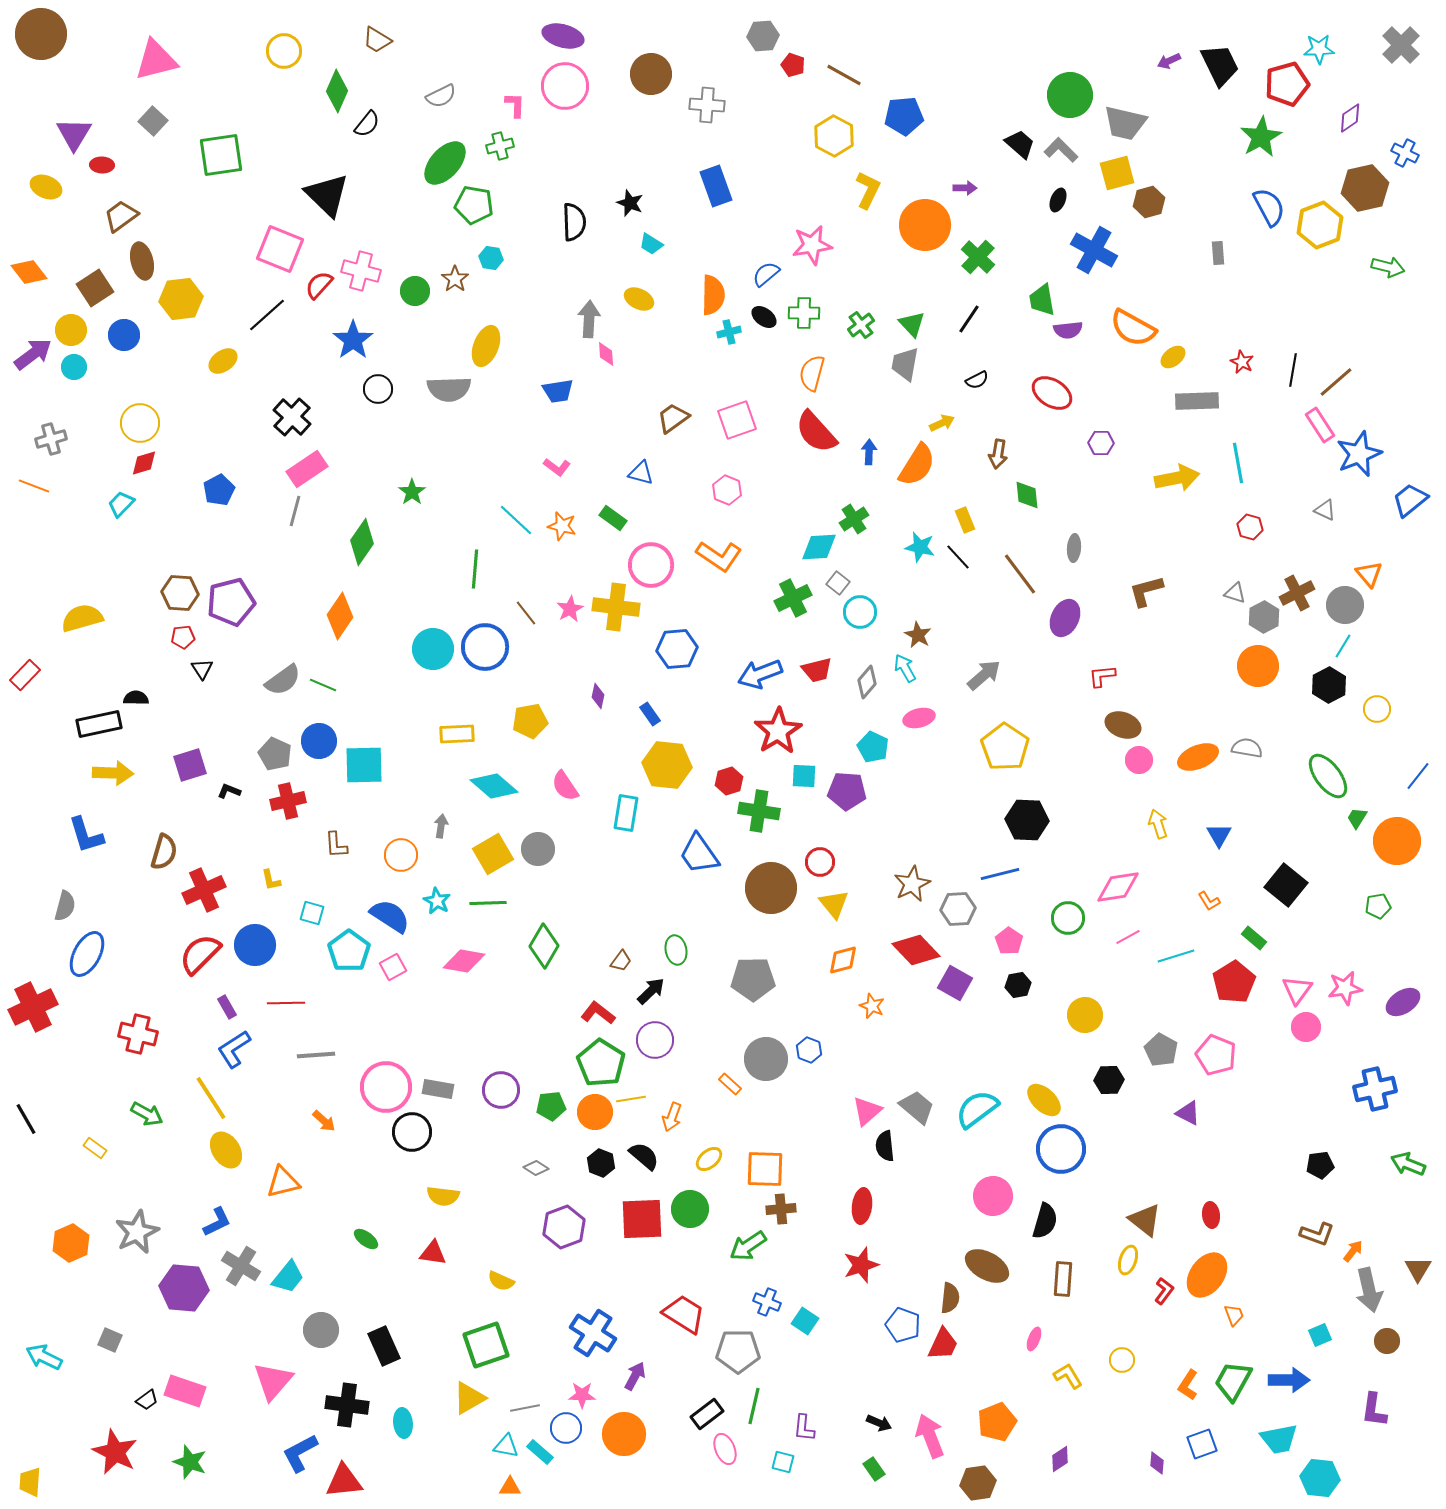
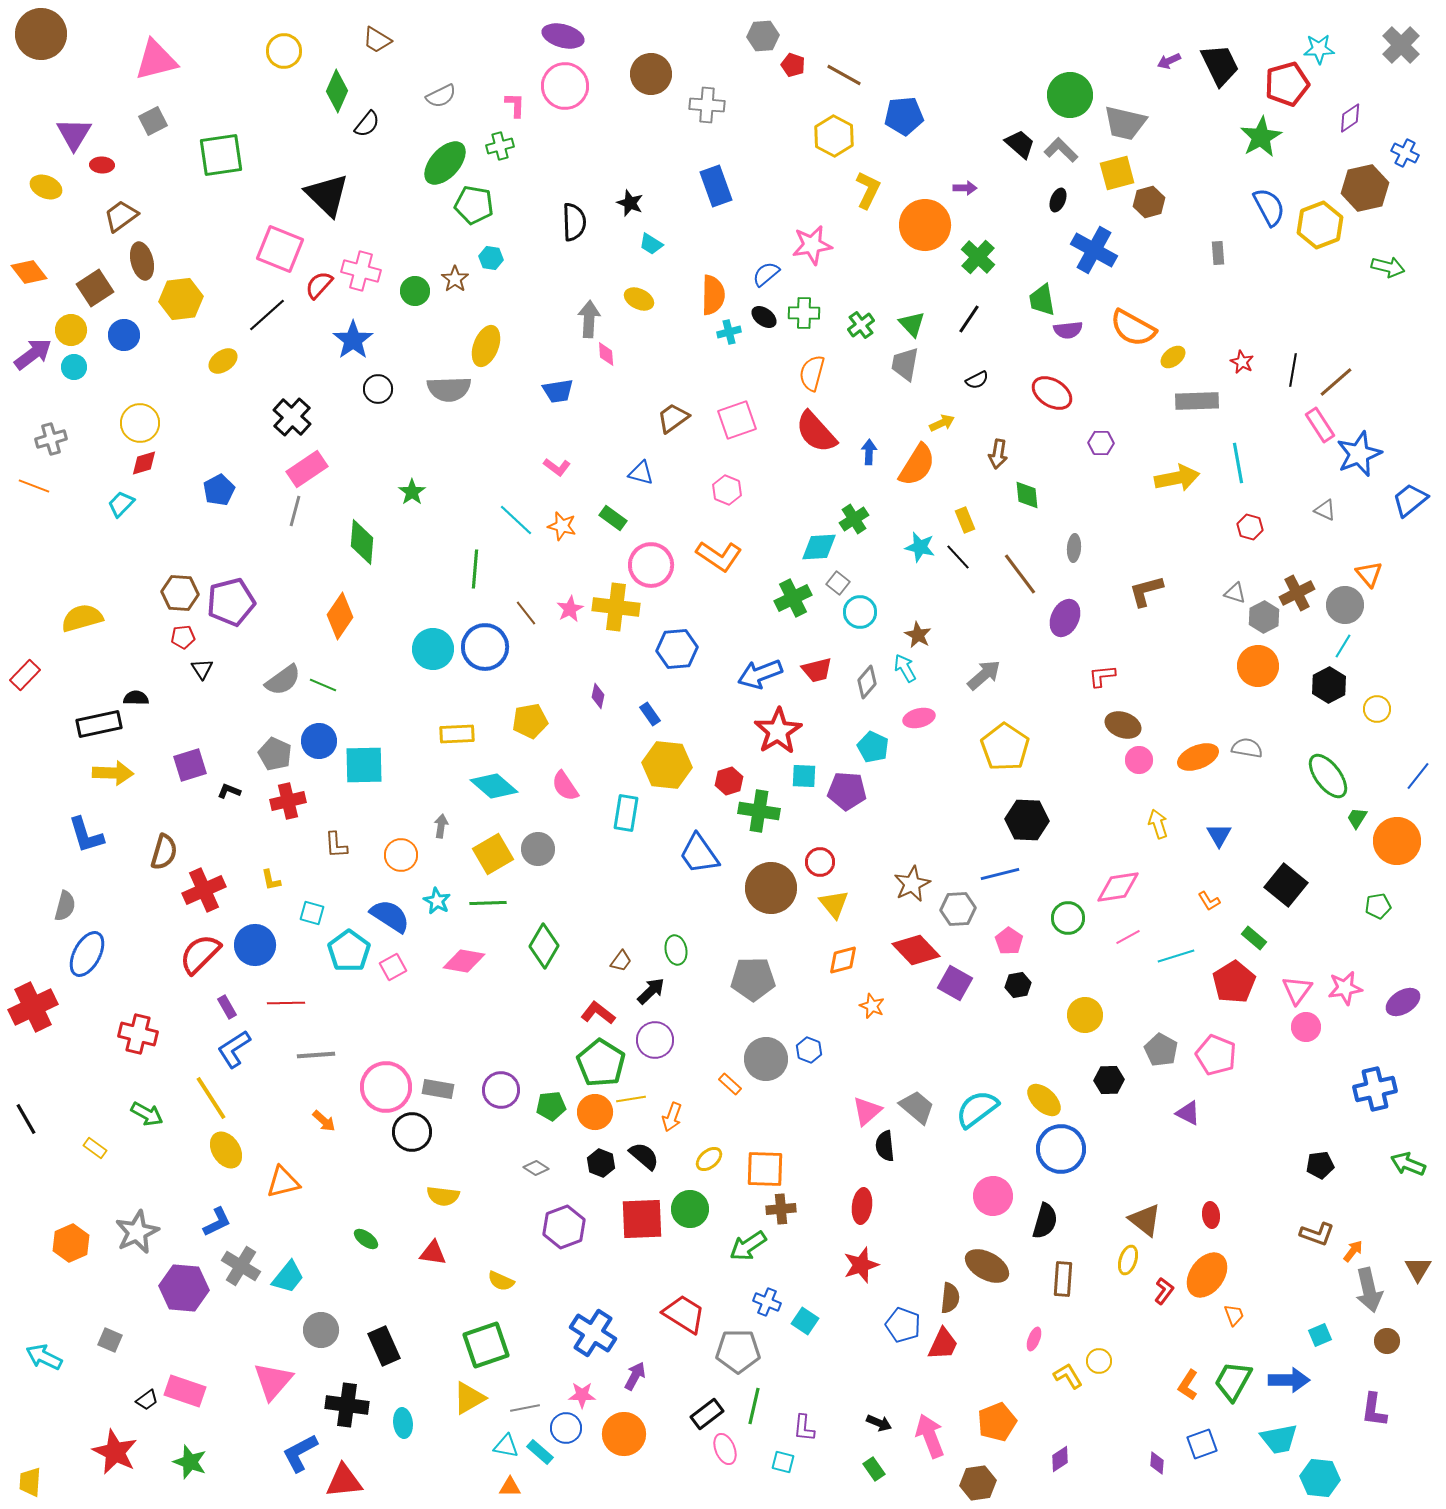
gray square at (153, 121): rotated 20 degrees clockwise
green diamond at (362, 542): rotated 30 degrees counterclockwise
yellow circle at (1122, 1360): moved 23 px left, 1 px down
